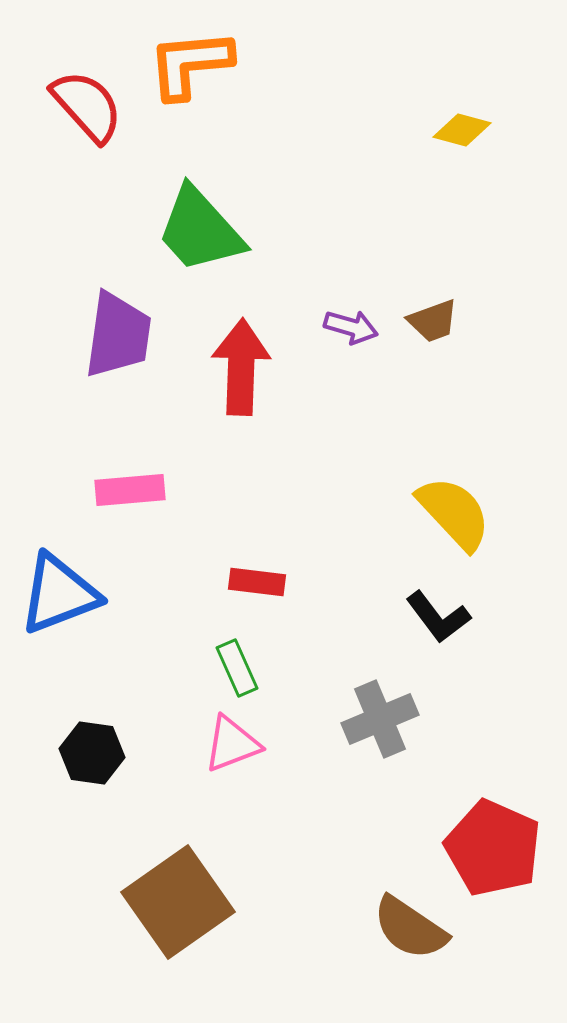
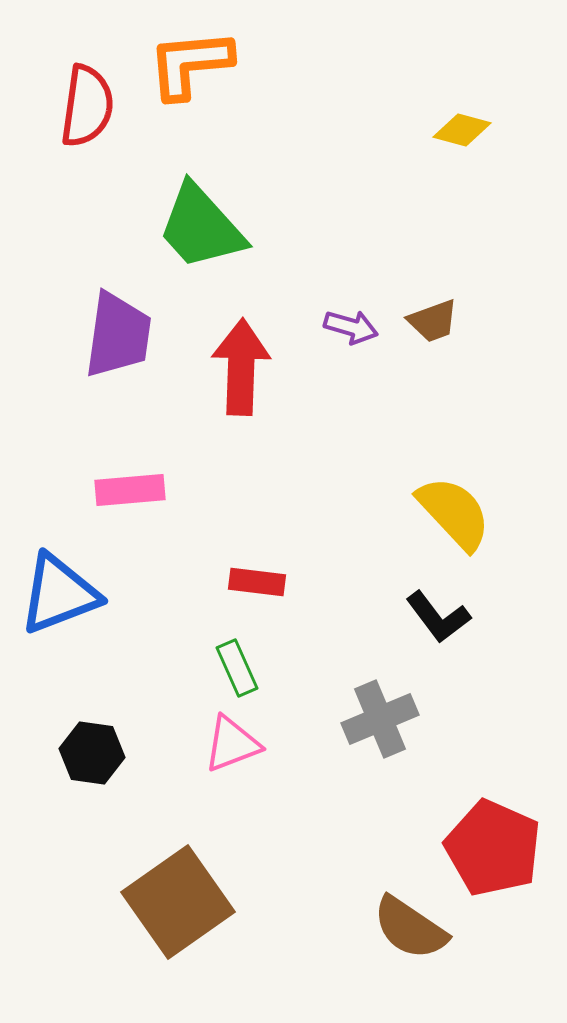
red semicircle: rotated 50 degrees clockwise
green trapezoid: moved 1 px right, 3 px up
